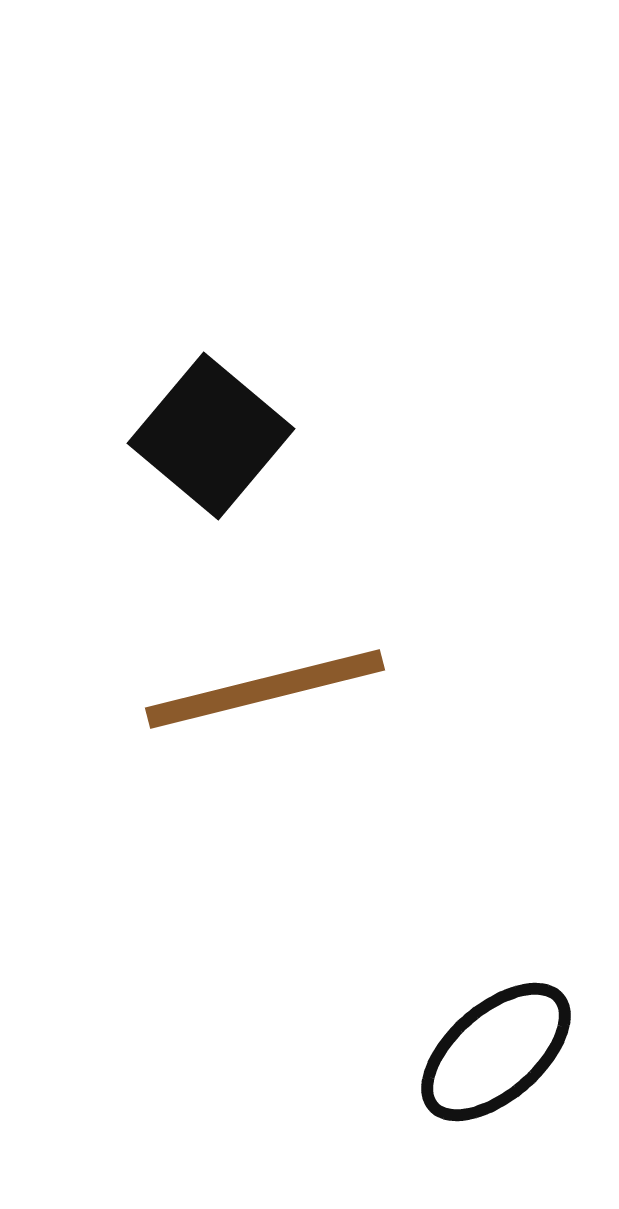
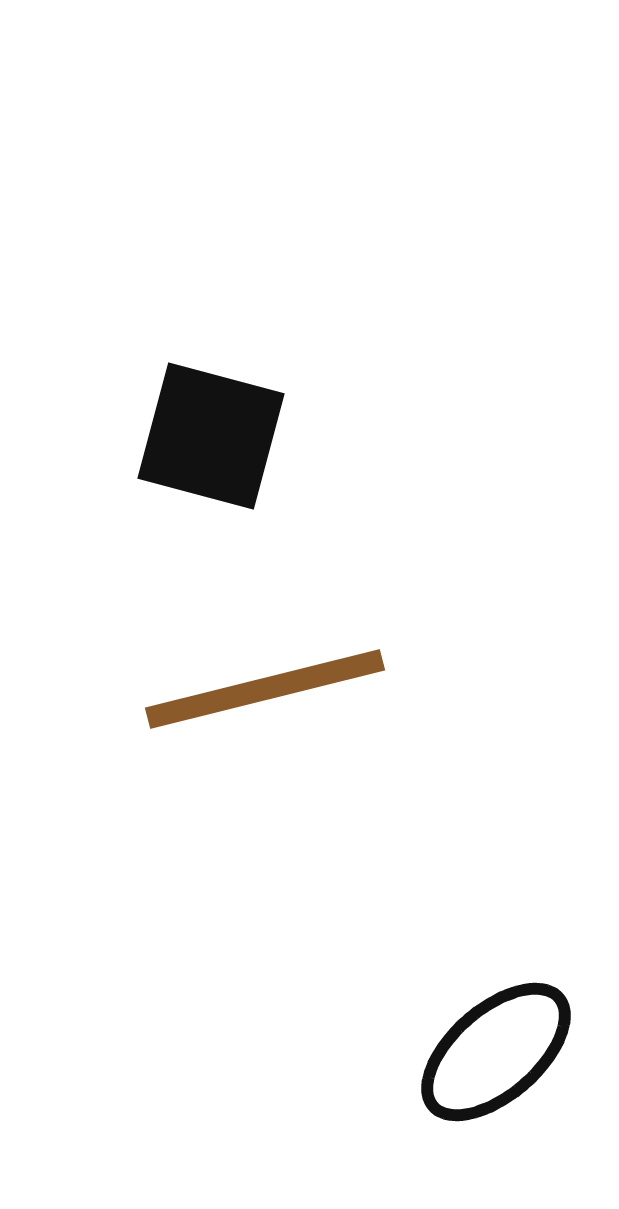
black square: rotated 25 degrees counterclockwise
